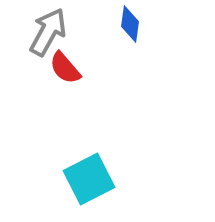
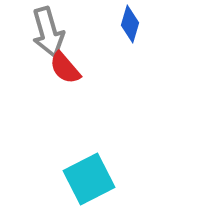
blue diamond: rotated 9 degrees clockwise
gray arrow: rotated 135 degrees clockwise
